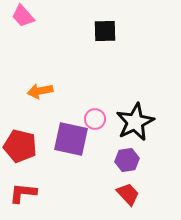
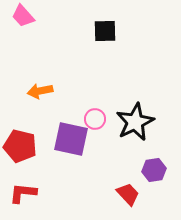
purple hexagon: moved 27 px right, 10 px down
